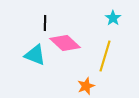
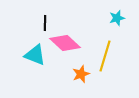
cyan star: moved 4 px right; rotated 21 degrees clockwise
orange star: moved 5 px left, 12 px up
